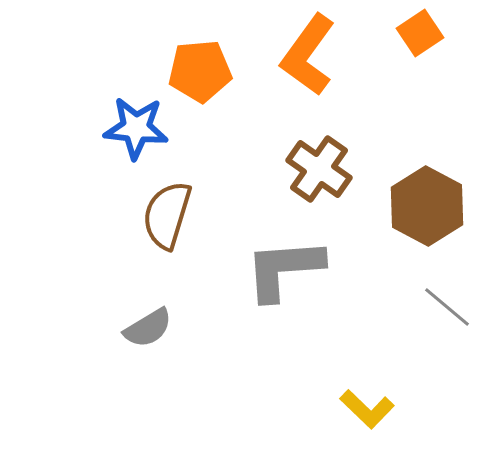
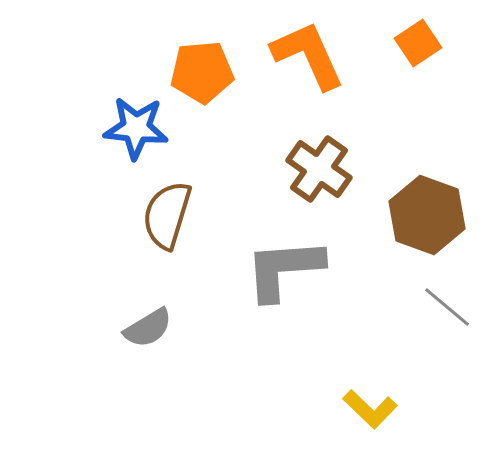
orange square: moved 2 px left, 10 px down
orange L-shape: rotated 120 degrees clockwise
orange pentagon: moved 2 px right, 1 px down
brown hexagon: moved 9 px down; rotated 8 degrees counterclockwise
yellow L-shape: moved 3 px right
